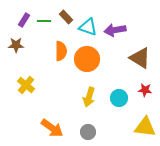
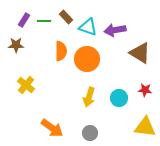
brown triangle: moved 5 px up
gray circle: moved 2 px right, 1 px down
